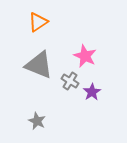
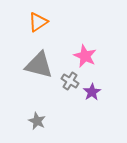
gray triangle: rotated 8 degrees counterclockwise
